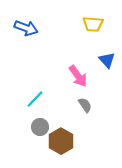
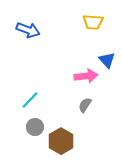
yellow trapezoid: moved 2 px up
blue arrow: moved 2 px right, 2 px down
pink arrow: moved 8 px right; rotated 60 degrees counterclockwise
cyan line: moved 5 px left, 1 px down
gray semicircle: rotated 112 degrees counterclockwise
gray circle: moved 5 px left
